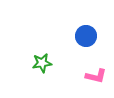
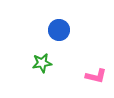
blue circle: moved 27 px left, 6 px up
